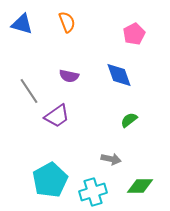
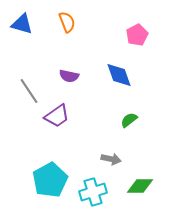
pink pentagon: moved 3 px right, 1 px down
